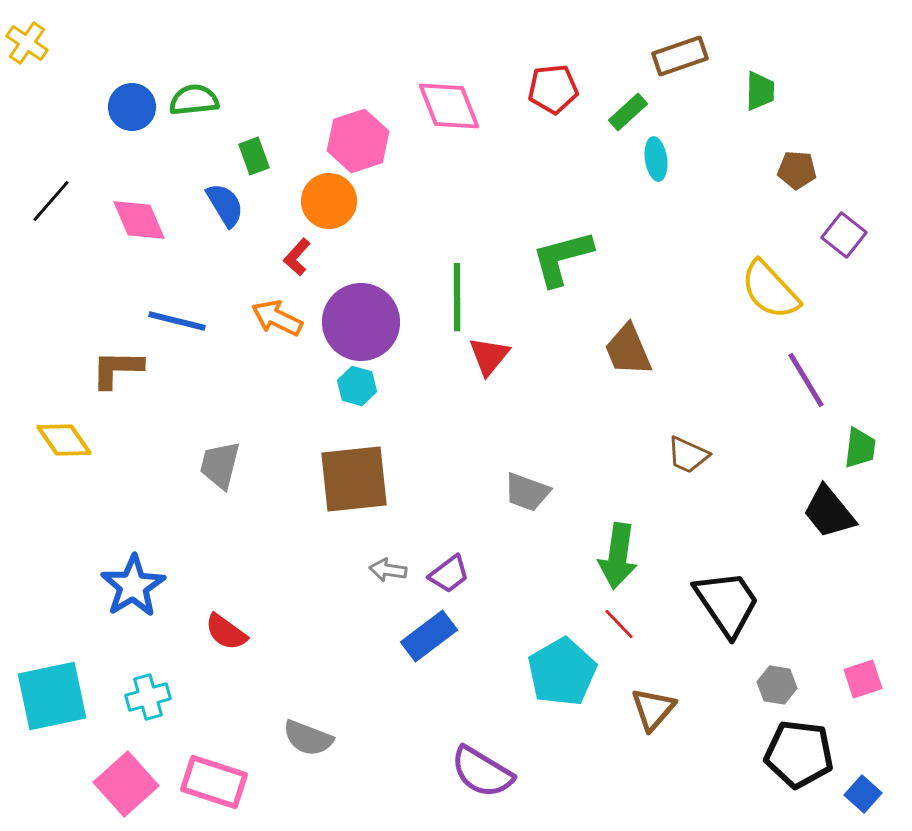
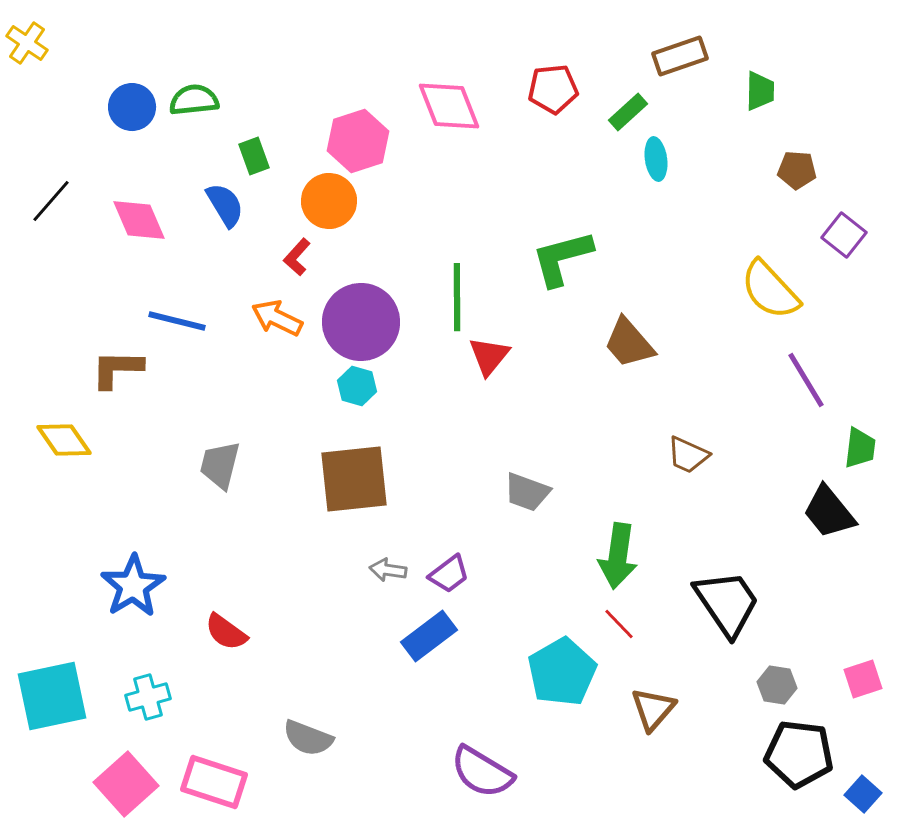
brown trapezoid at (628, 350): moved 1 px right, 7 px up; rotated 18 degrees counterclockwise
